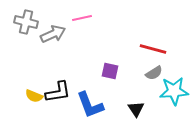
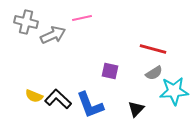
gray arrow: moved 1 px down
black L-shape: moved 7 px down; rotated 128 degrees counterclockwise
black triangle: rotated 18 degrees clockwise
